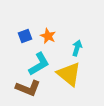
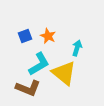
yellow triangle: moved 5 px left, 1 px up
